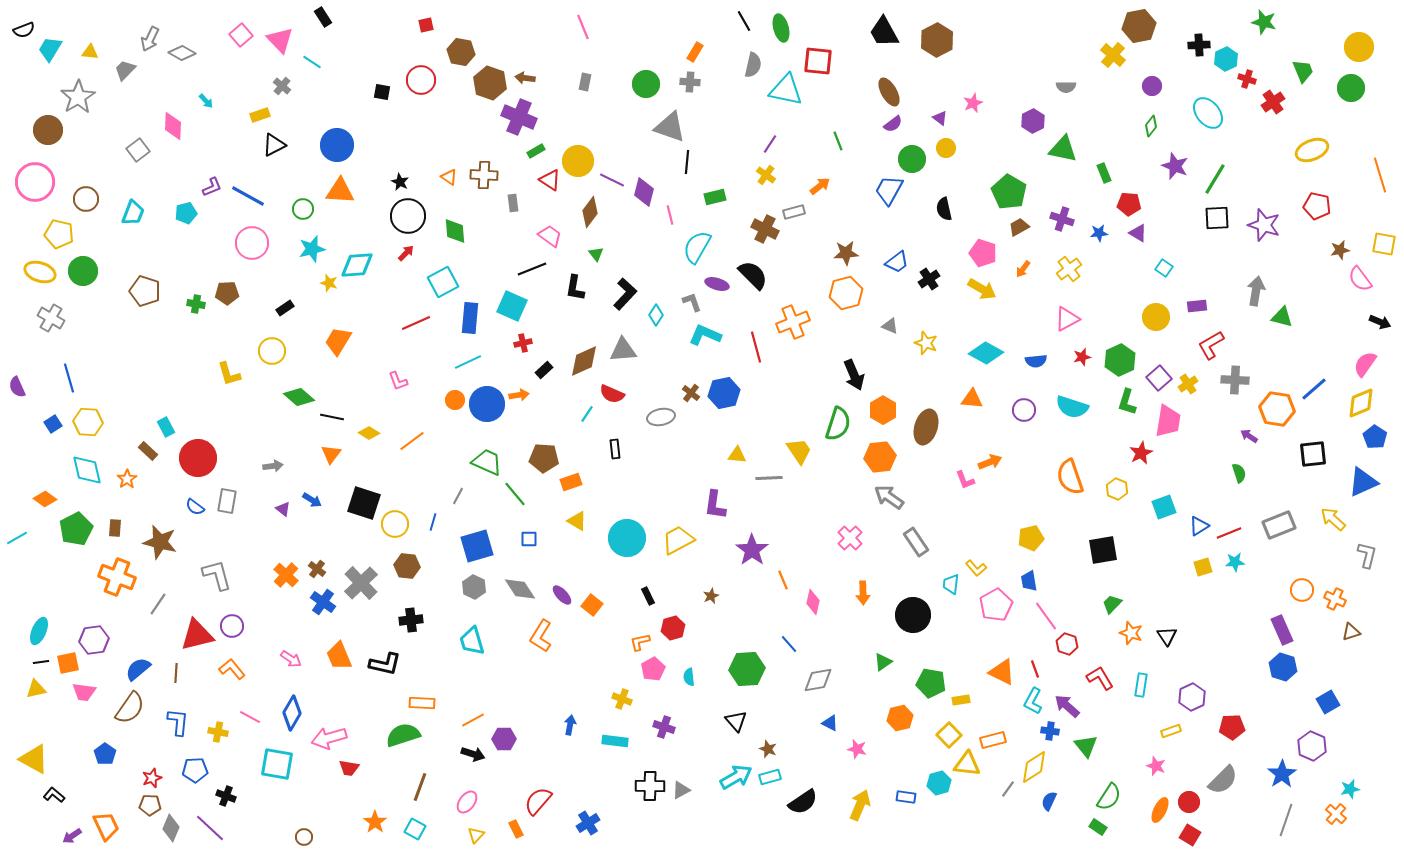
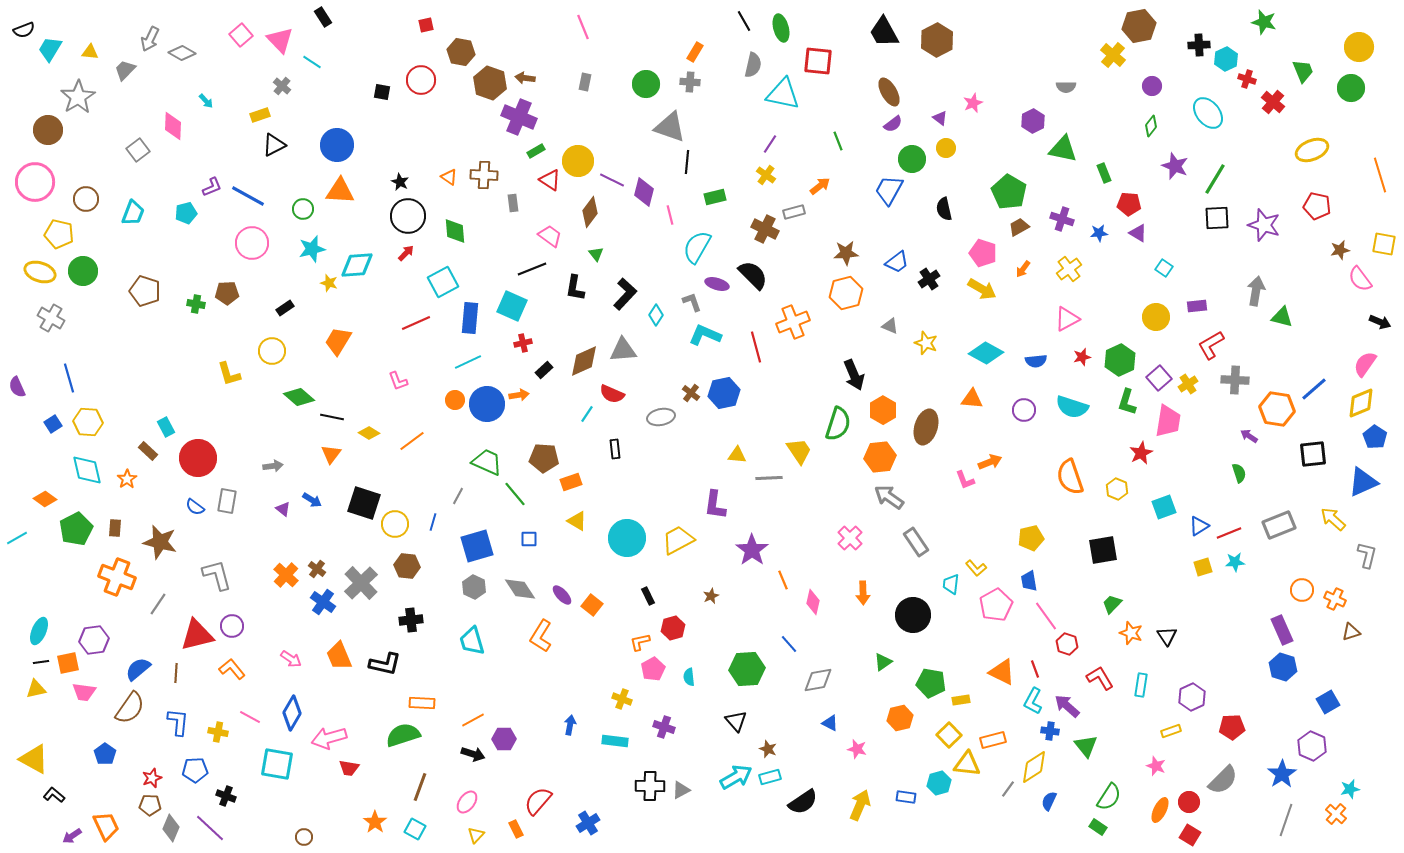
cyan triangle at (786, 90): moved 3 px left, 4 px down
red cross at (1273, 102): rotated 15 degrees counterclockwise
